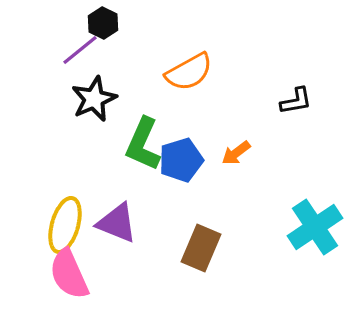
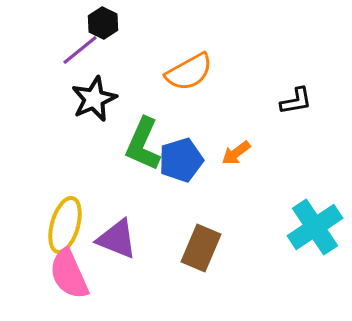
purple triangle: moved 16 px down
